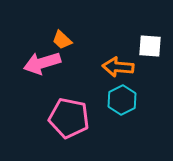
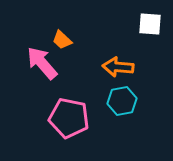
white square: moved 22 px up
pink arrow: rotated 66 degrees clockwise
cyan hexagon: moved 1 px down; rotated 16 degrees clockwise
